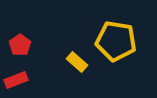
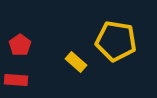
yellow rectangle: moved 1 px left
red rectangle: rotated 25 degrees clockwise
